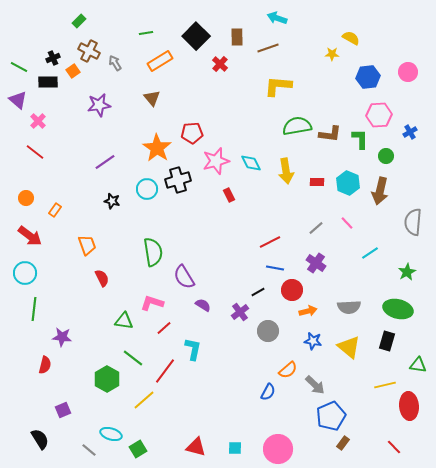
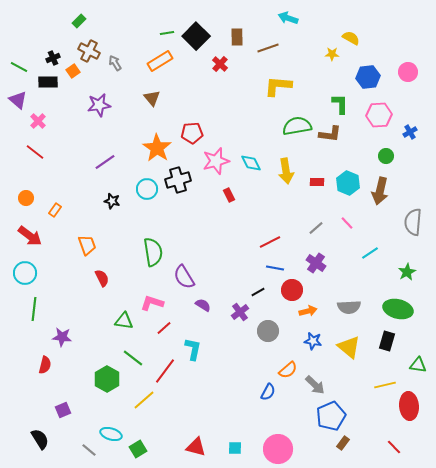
cyan arrow at (277, 18): moved 11 px right
green line at (146, 33): moved 21 px right
green L-shape at (360, 139): moved 20 px left, 35 px up
